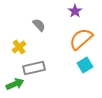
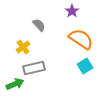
purple star: moved 3 px left
orange semicircle: rotated 75 degrees clockwise
yellow cross: moved 4 px right
cyan square: moved 1 px down
